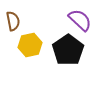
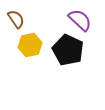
brown semicircle: moved 3 px right, 2 px up; rotated 24 degrees counterclockwise
black pentagon: rotated 12 degrees counterclockwise
